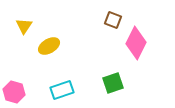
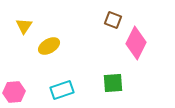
green square: rotated 15 degrees clockwise
pink hexagon: rotated 20 degrees counterclockwise
